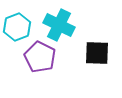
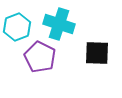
cyan cross: moved 1 px up; rotated 8 degrees counterclockwise
